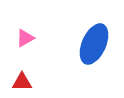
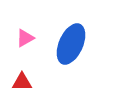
blue ellipse: moved 23 px left
